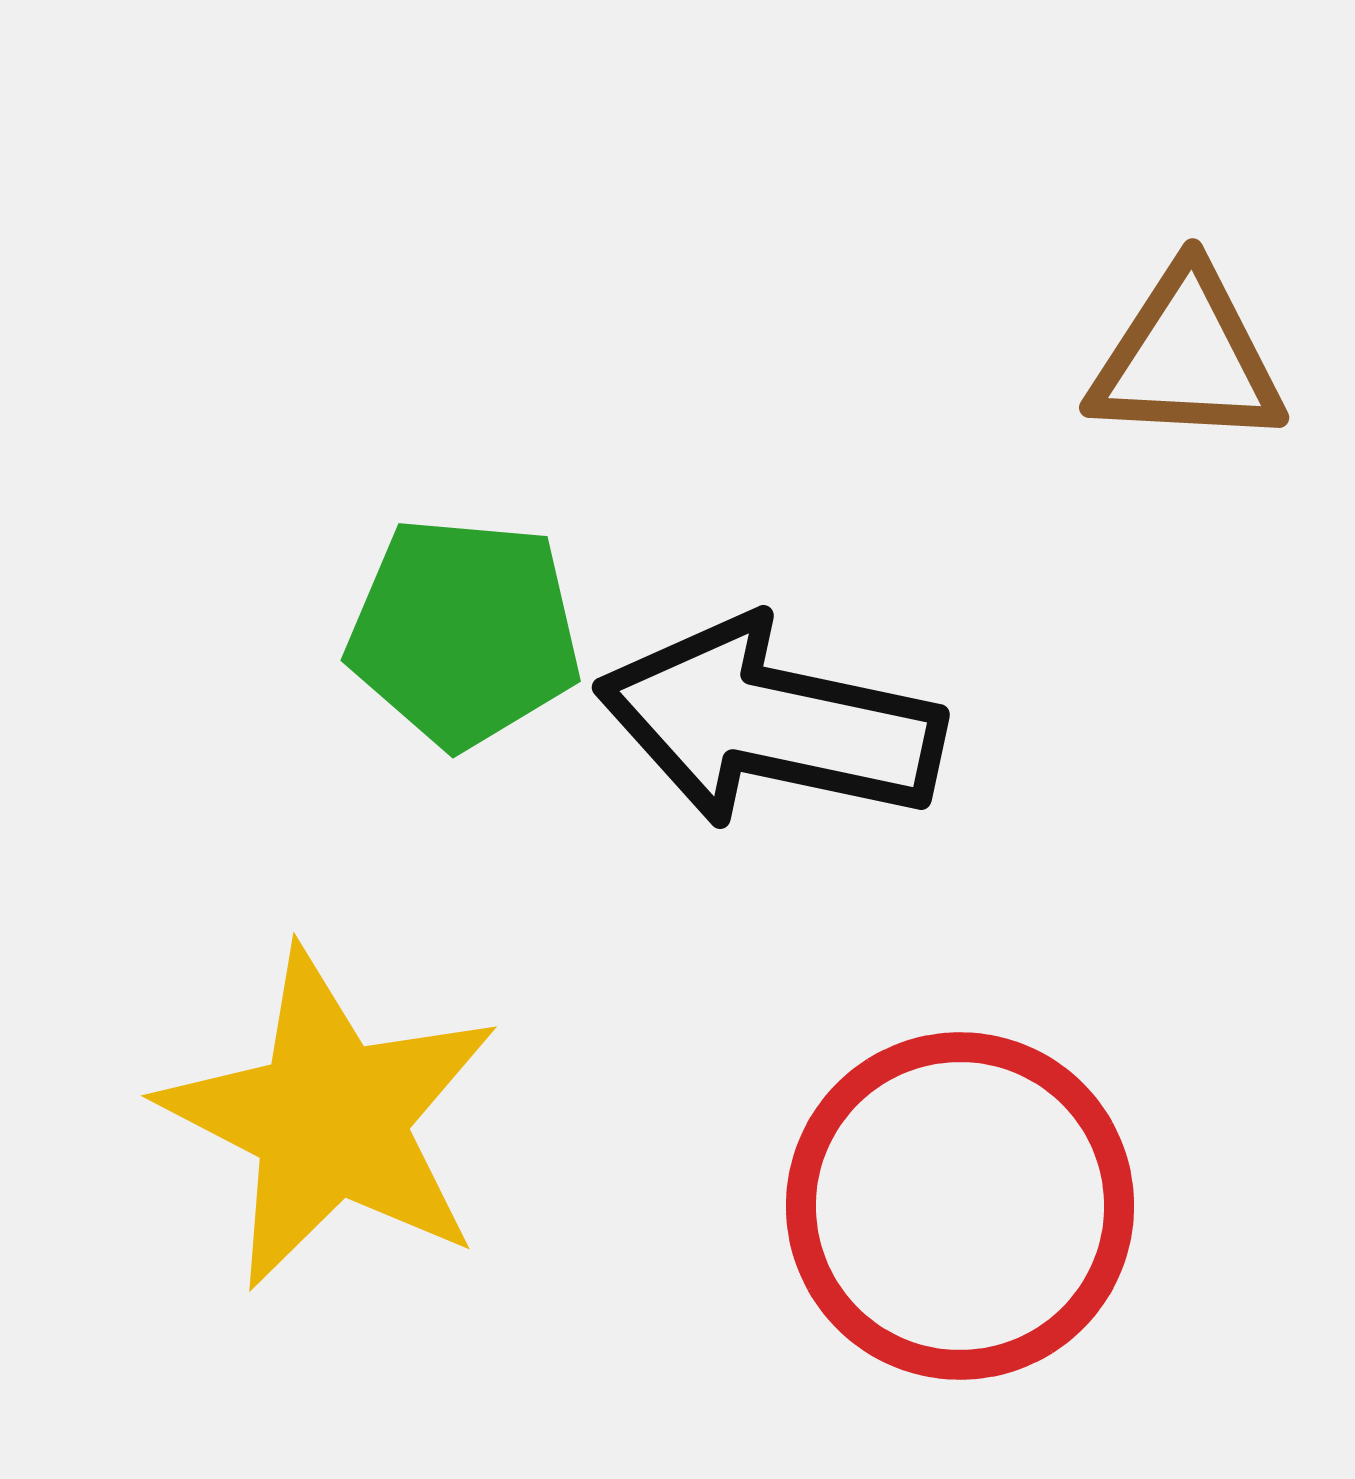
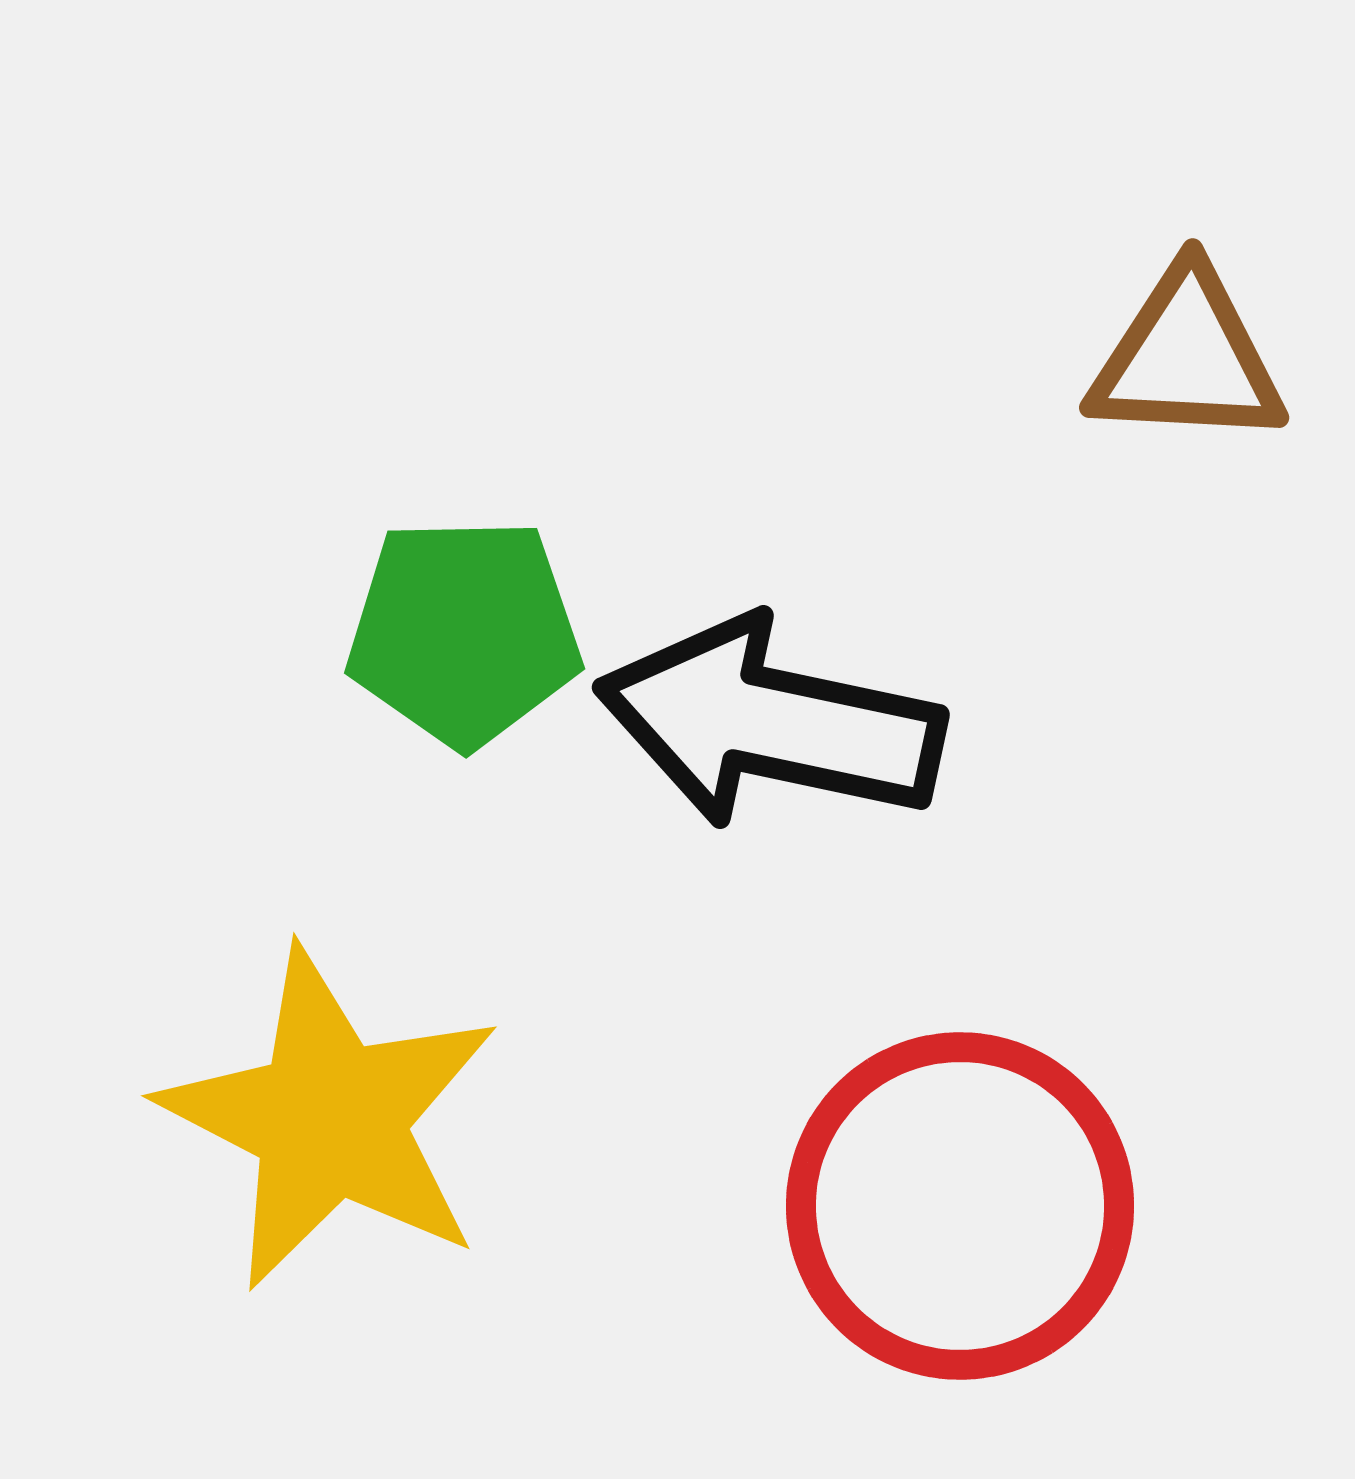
green pentagon: rotated 6 degrees counterclockwise
